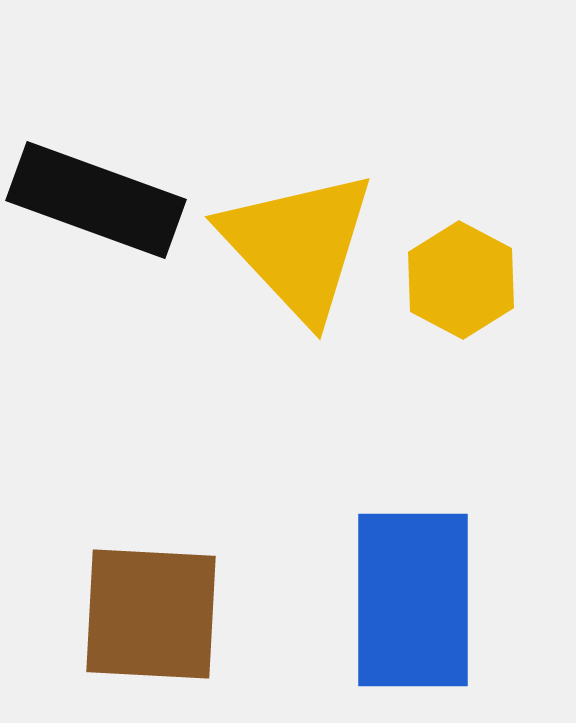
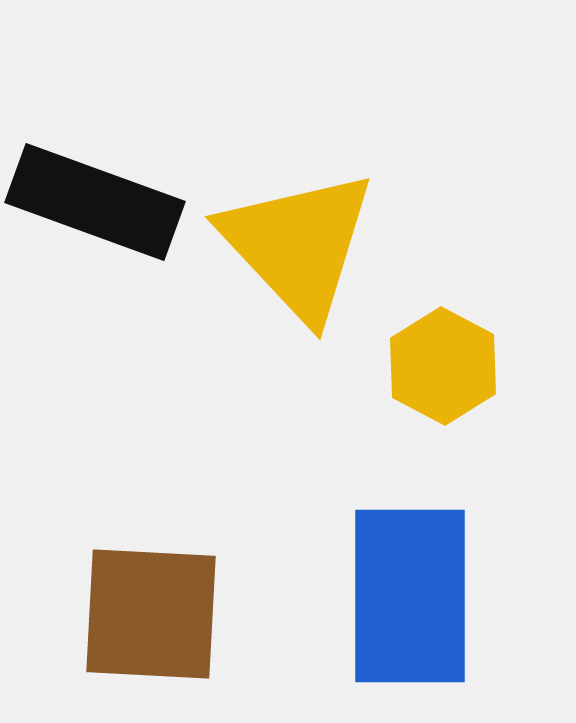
black rectangle: moved 1 px left, 2 px down
yellow hexagon: moved 18 px left, 86 px down
blue rectangle: moved 3 px left, 4 px up
